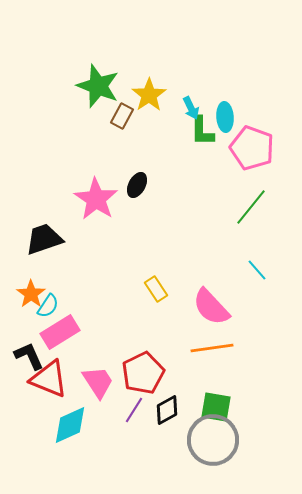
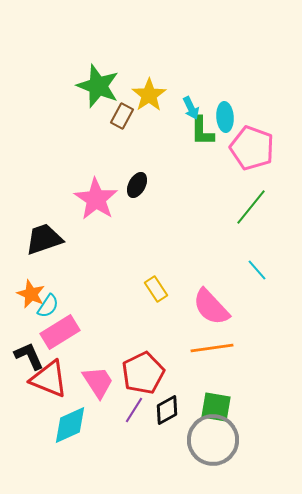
orange star: rotated 12 degrees counterclockwise
